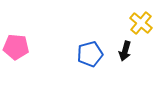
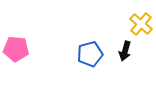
yellow cross: moved 1 px down
pink pentagon: moved 2 px down
